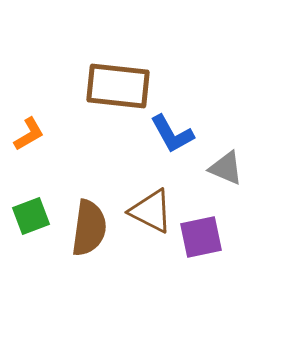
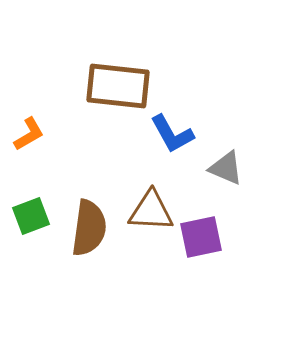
brown triangle: rotated 24 degrees counterclockwise
